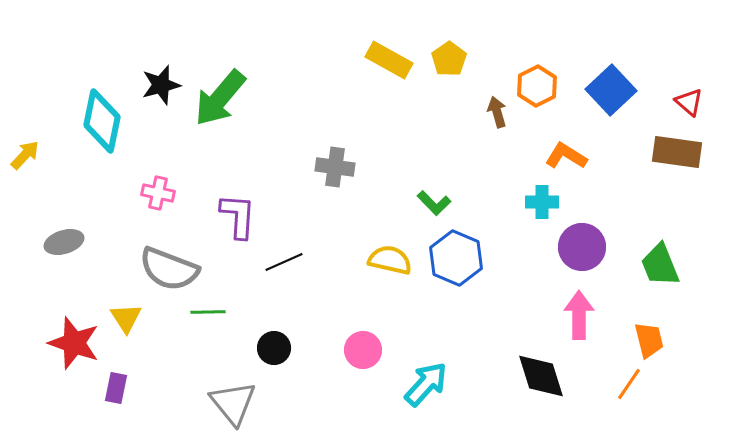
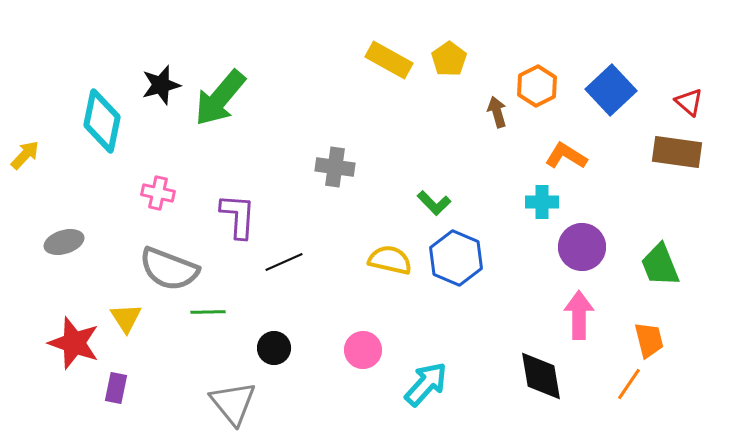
black diamond: rotated 8 degrees clockwise
